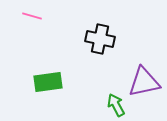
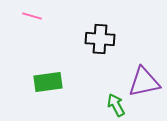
black cross: rotated 8 degrees counterclockwise
